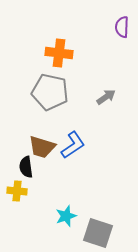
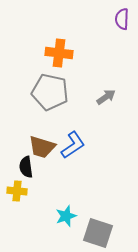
purple semicircle: moved 8 px up
